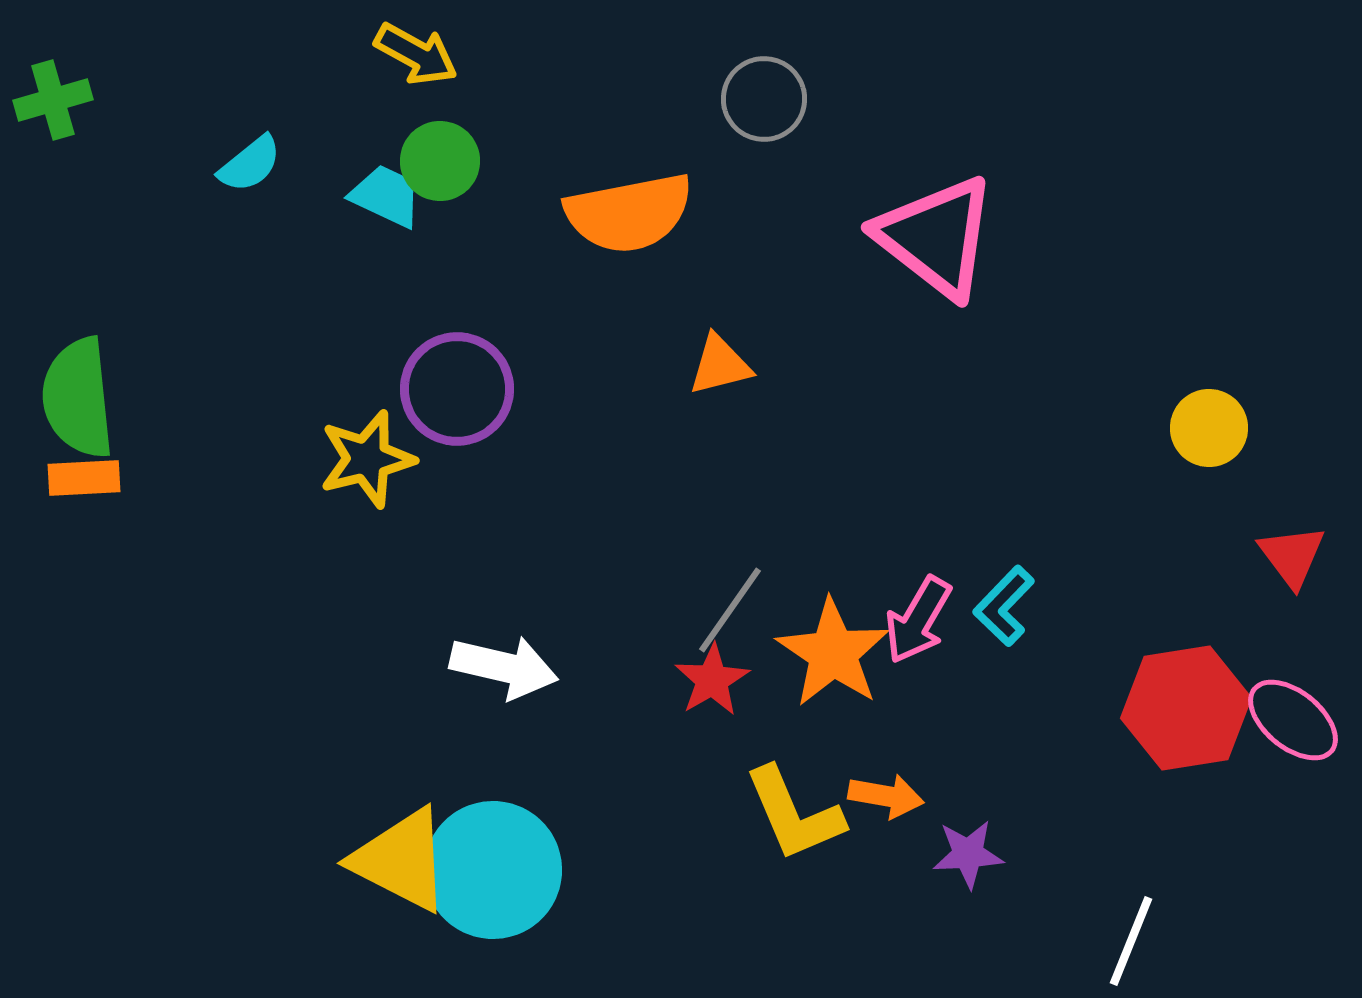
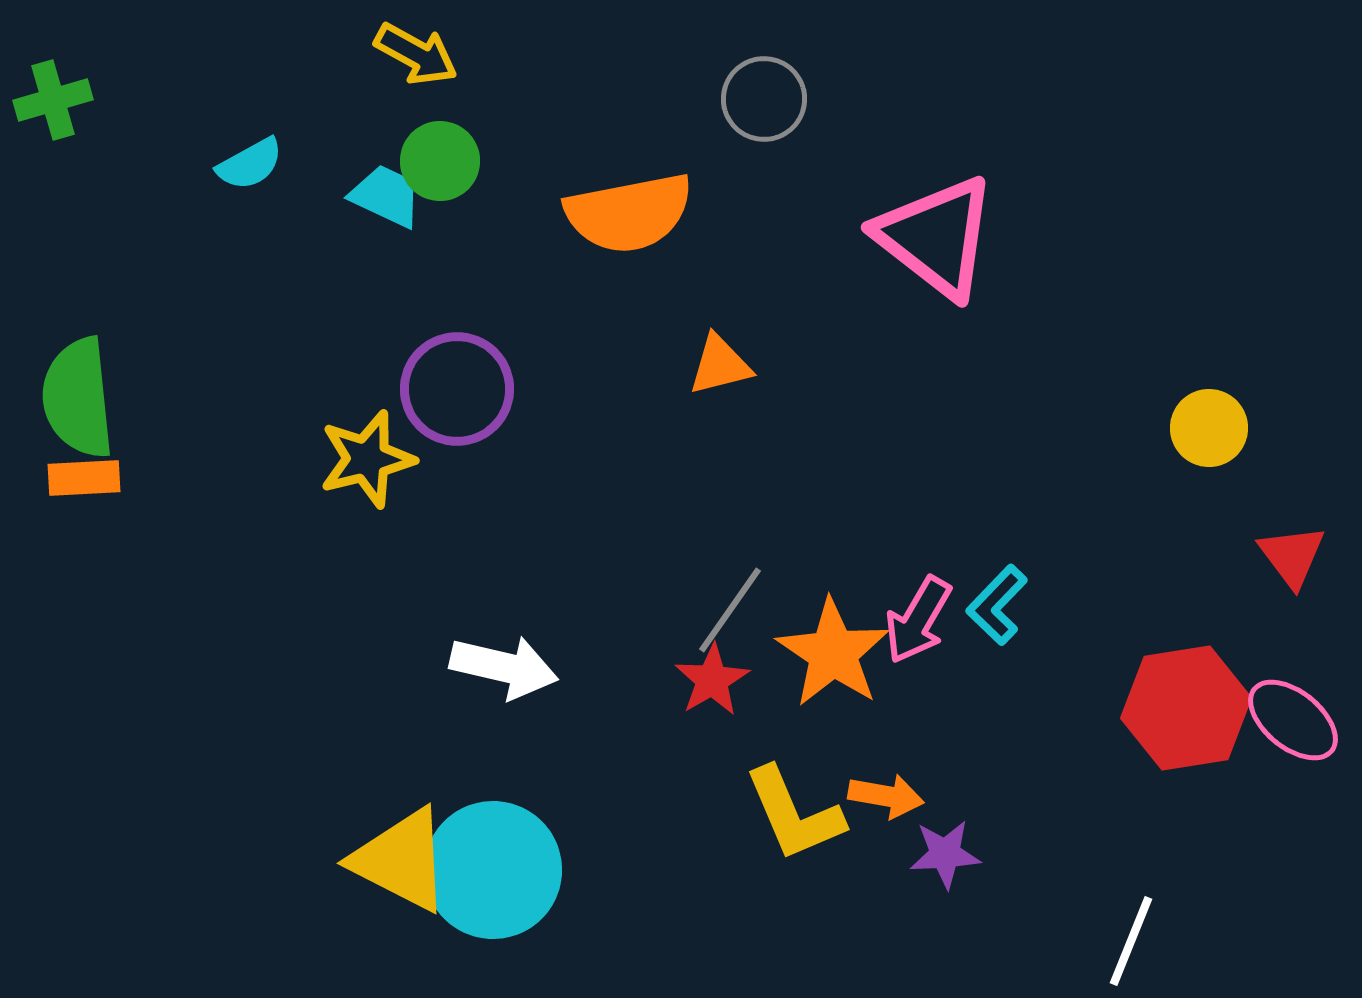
cyan semicircle: rotated 10 degrees clockwise
cyan L-shape: moved 7 px left, 1 px up
purple star: moved 23 px left
